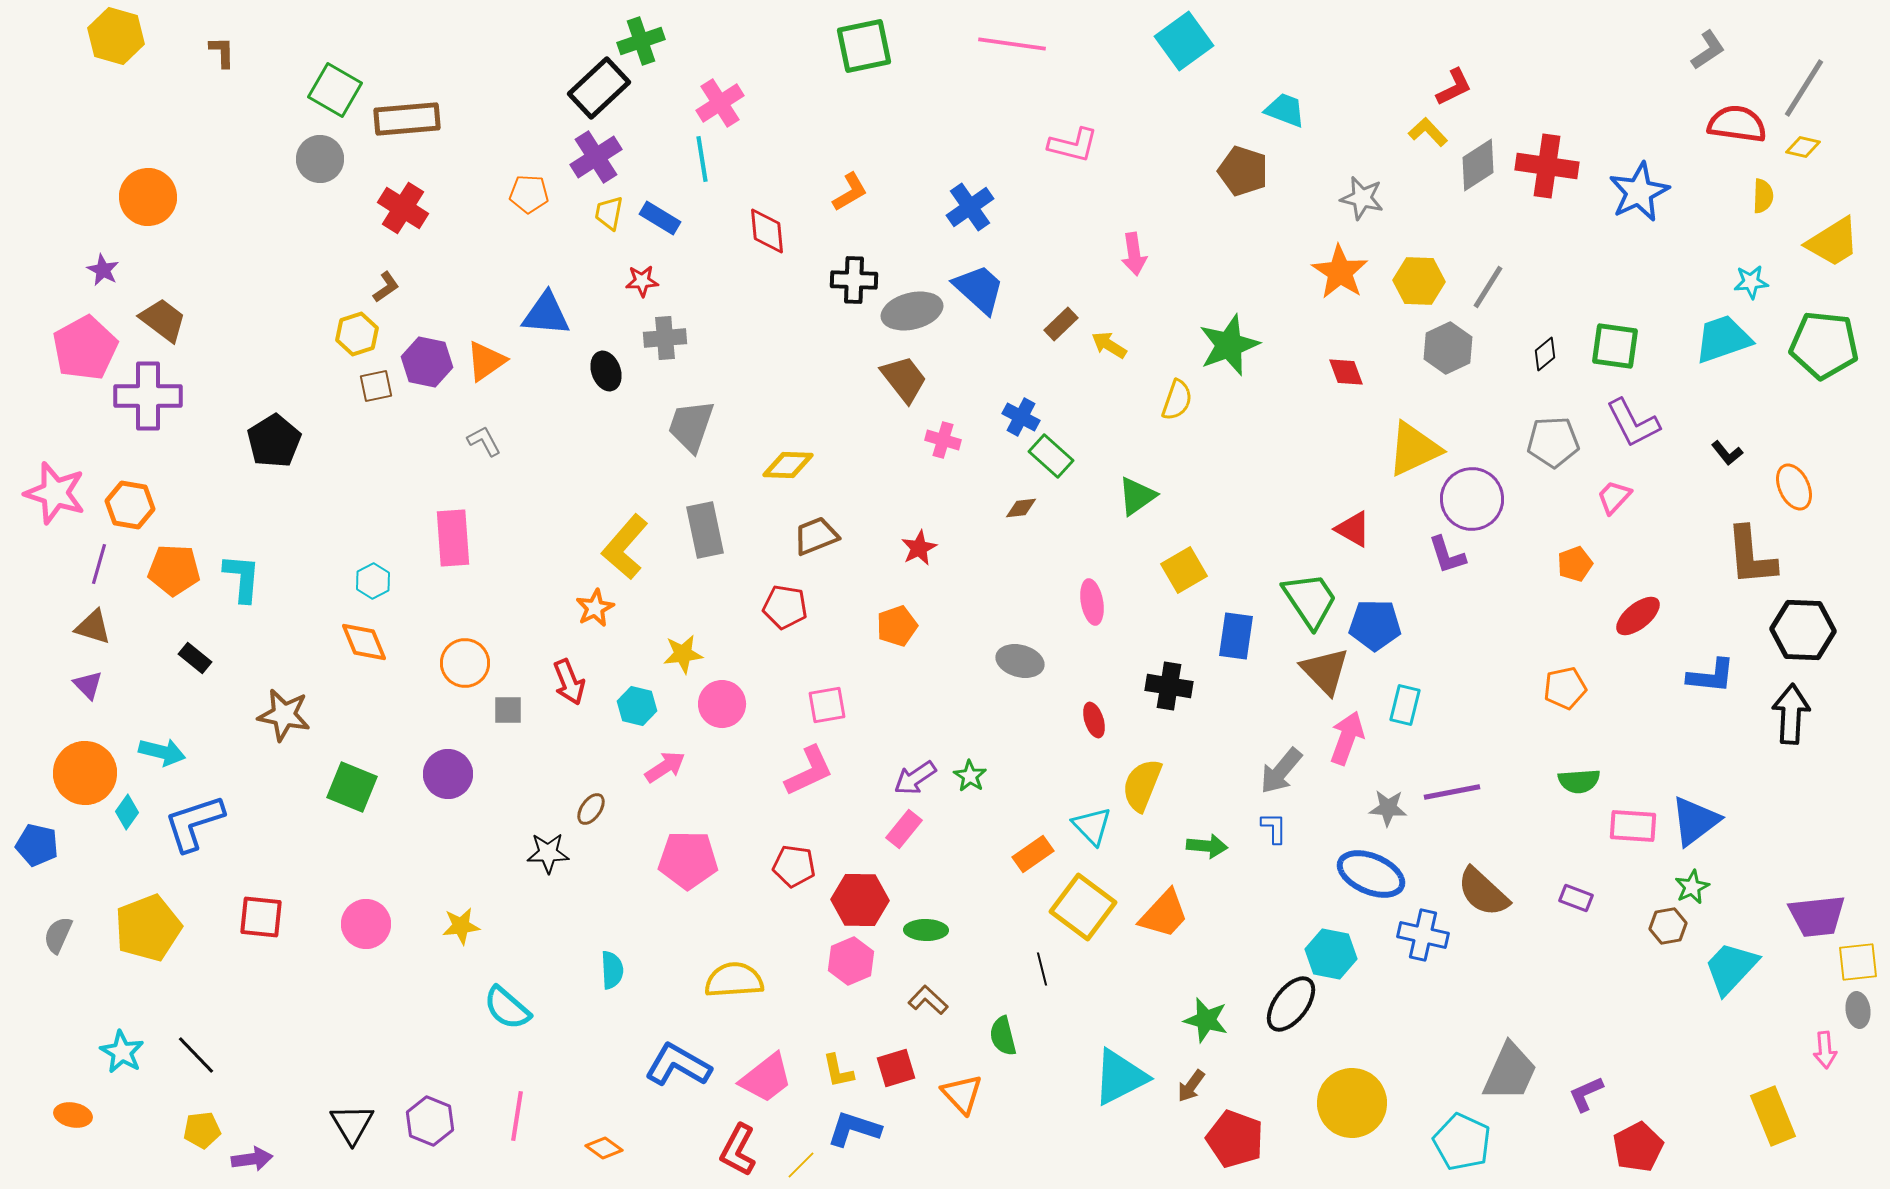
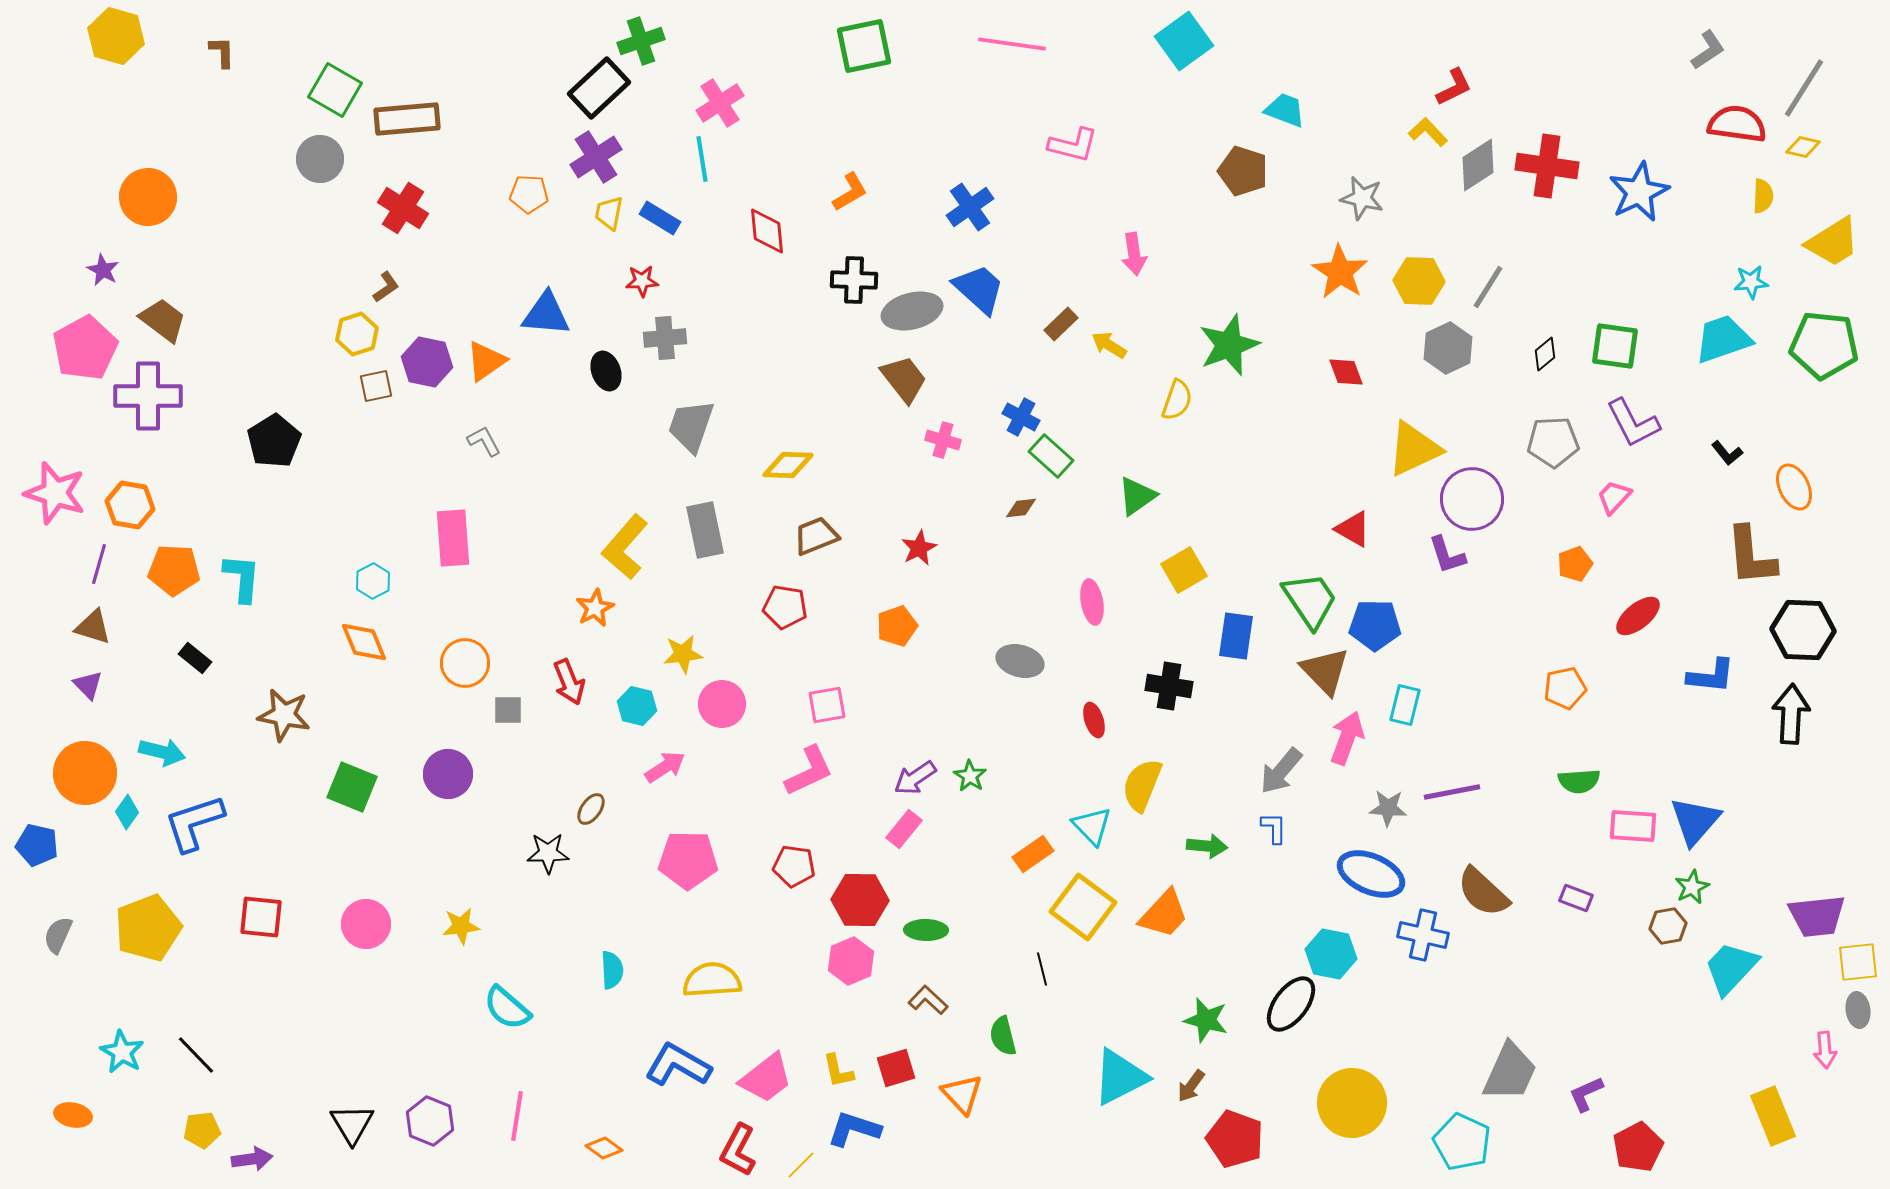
blue triangle at (1695, 821): rotated 12 degrees counterclockwise
yellow semicircle at (734, 980): moved 22 px left
